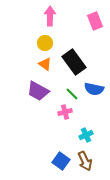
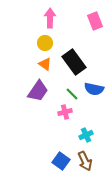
pink arrow: moved 2 px down
purple trapezoid: rotated 85 degrees counterclockwise
